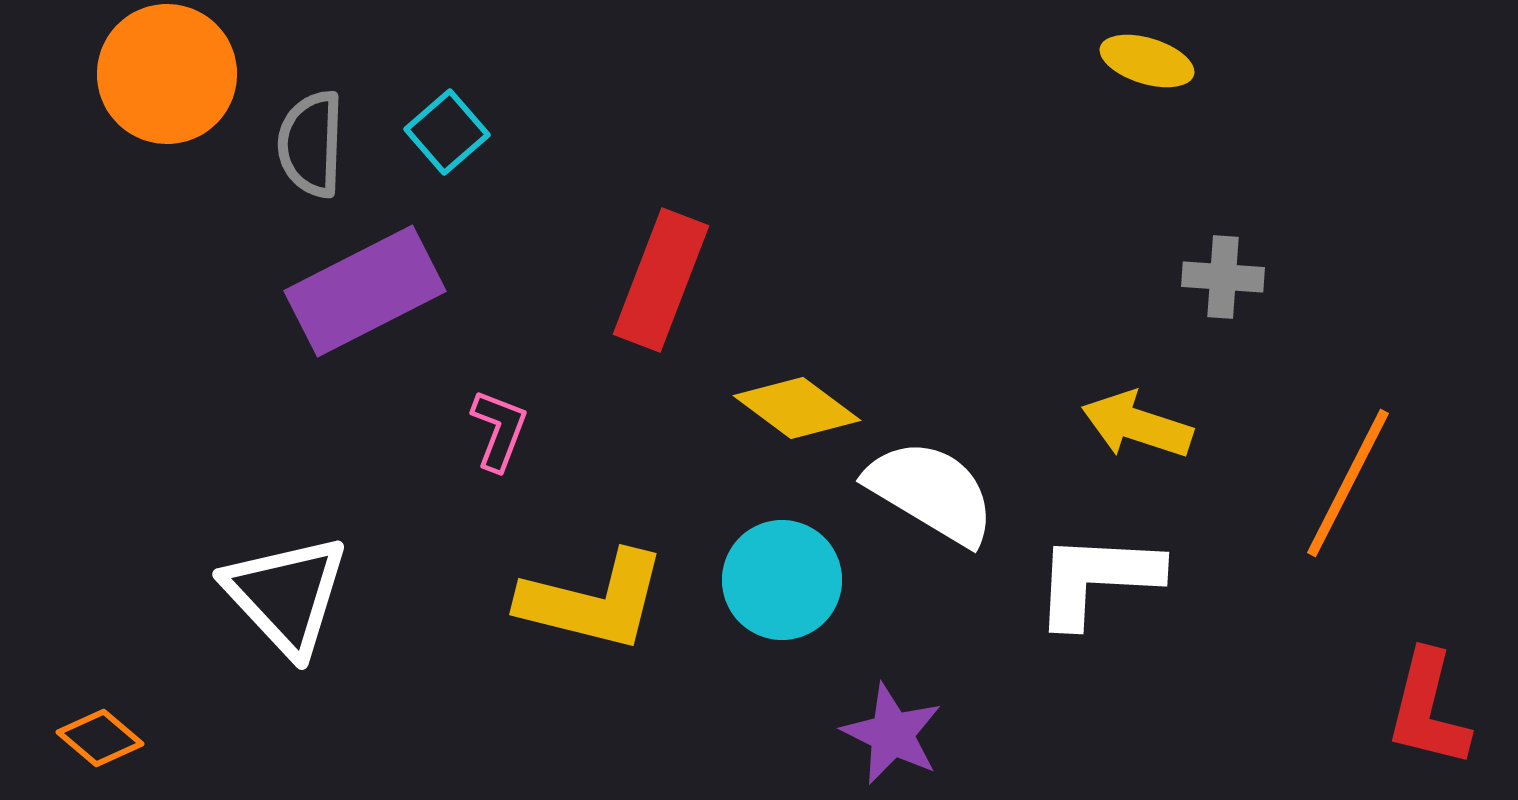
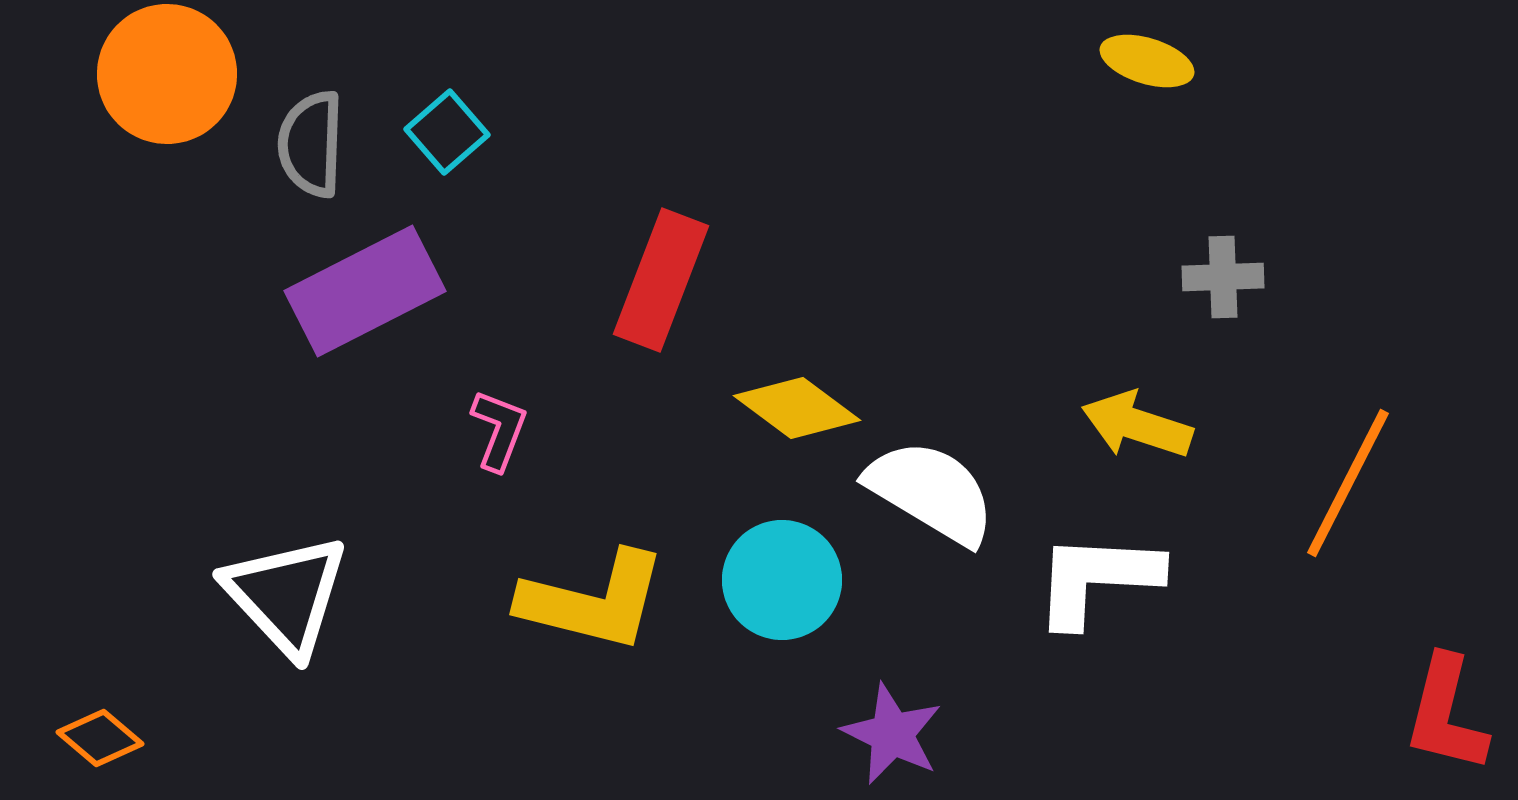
gray cross: rotated 6 degrees counterclockwise
red L-shape: moved 18 px right, 5 px down
